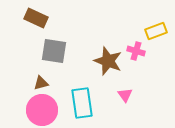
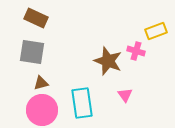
gray square: moved 22 px left, 1 px down
